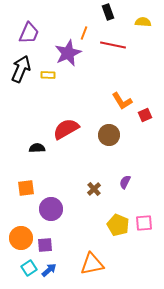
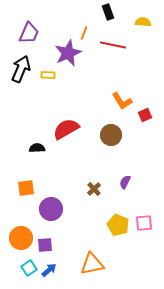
brown circle: moved 2 px right
